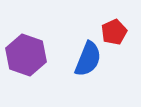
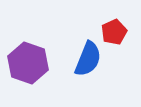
purple hexagon: moved 2 px right, 8 px down
